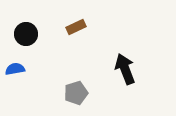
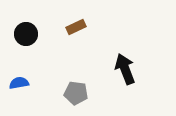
blue semicircle: moved 4 px right, 14 px down
gray pentagon: rotated 25 degrees clockwise
